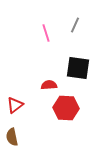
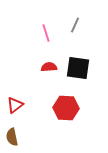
red semicircle: moved 18 px up
